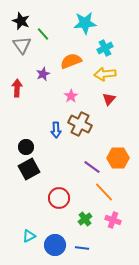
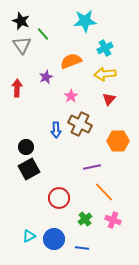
cyan star: moved 2 px up
purple star: moved 3 px right, 3 px down
orange hexagon: moved 17 px up
purple line: rotated 48 degrees counterclockwise
blue circle: moved 1 px left, 6 px up
